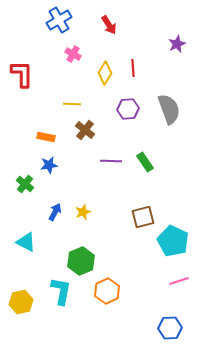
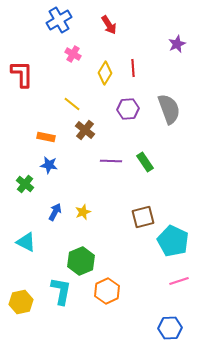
yellow line: rotated 36 degrees clockwise
blue star: rotated 18 degrees clockwise
